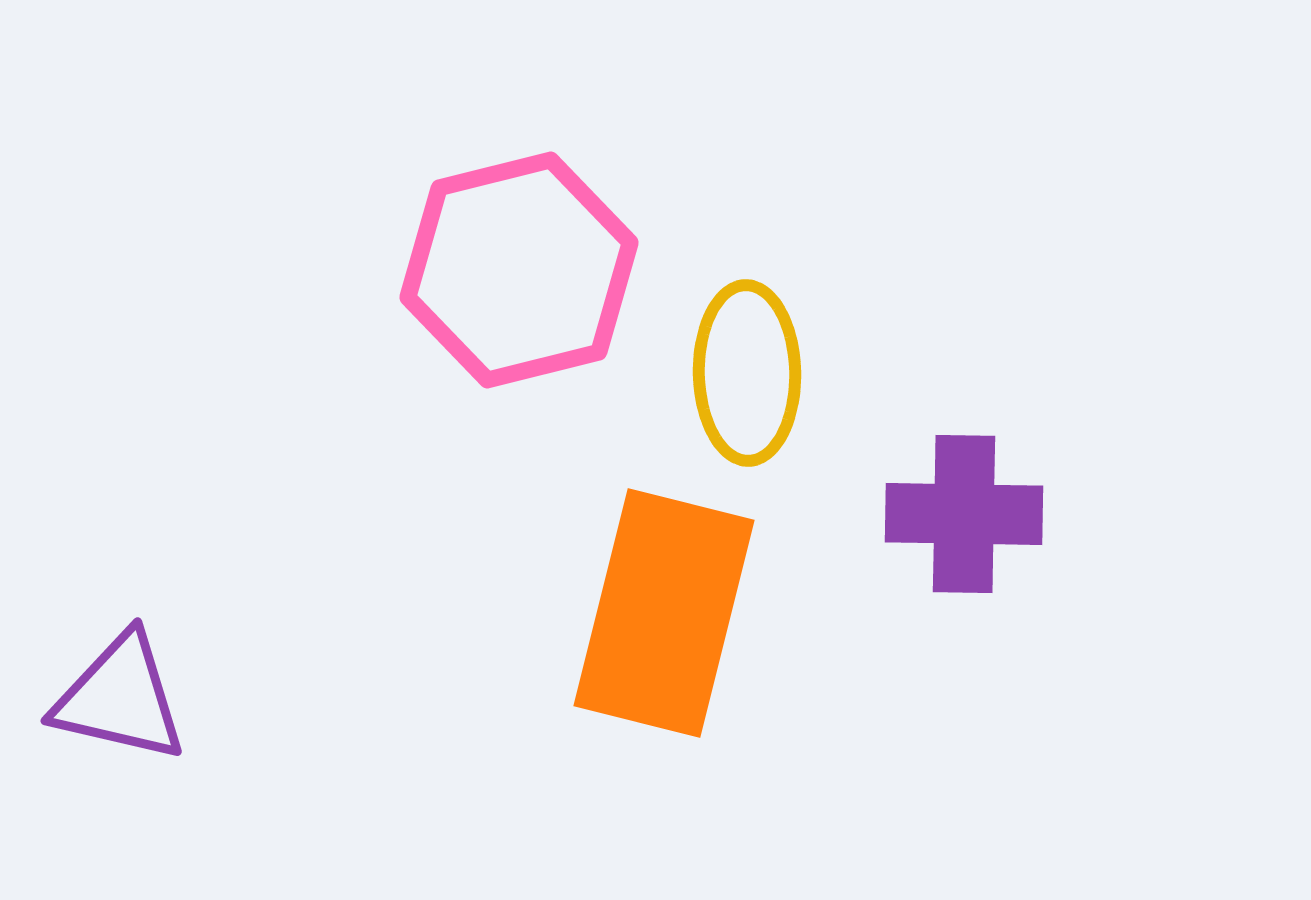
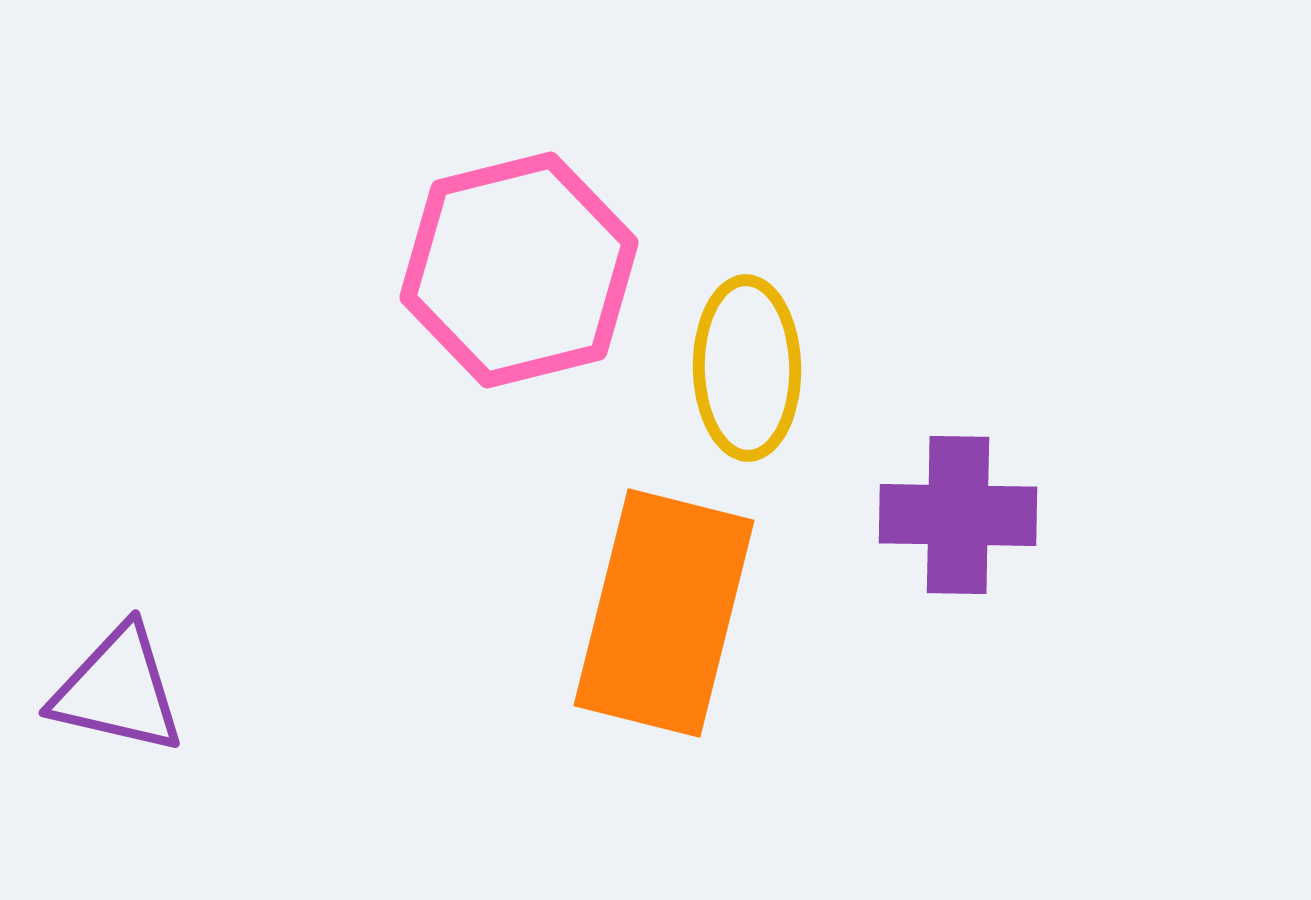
yellow ellipse: moved 5 px up
purple cross: moved 6 px left, 1 px down
purple triangle: moved 2 px left, 8 px up
